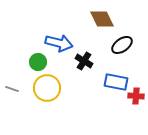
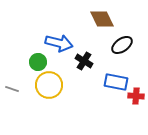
yellow circle: moved 2 px right, 3 px up
